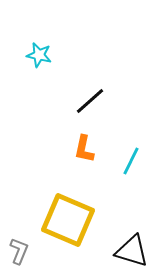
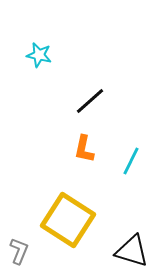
yellow square: rotated 10 degrees clockwise
